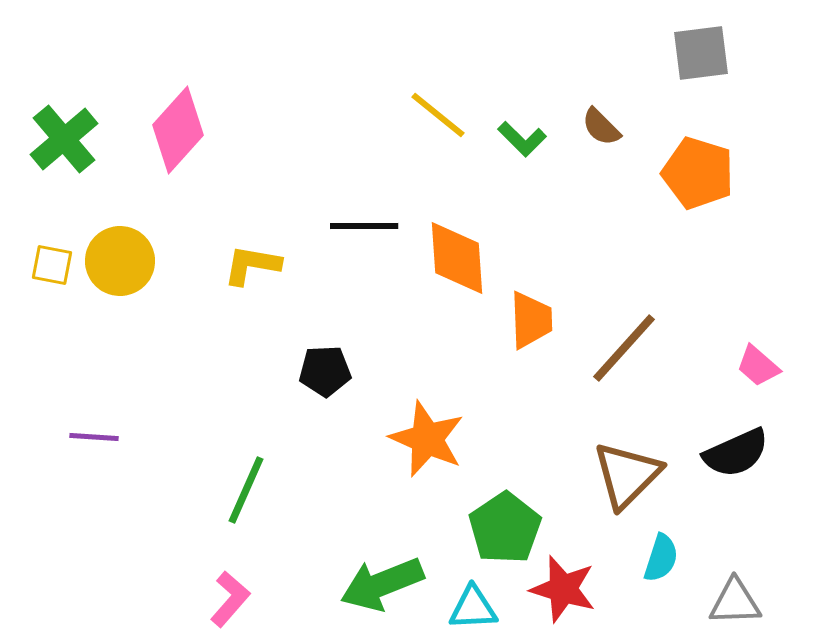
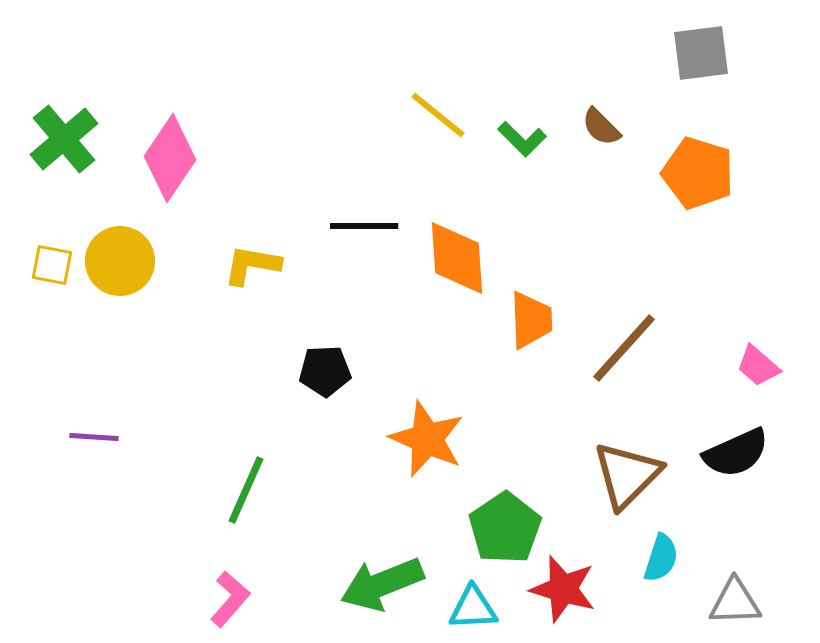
pink diamond: moved 8 px left, 28 px down; rotated 8 degrees counterclockwise
